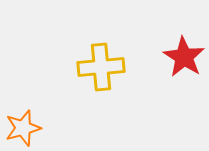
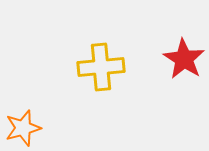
red star: moved 2 px down
